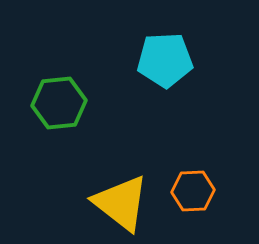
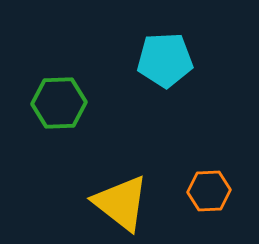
green hexagon: rotated 4 degrees clockwise
orange hexagon: moved 16 px right
